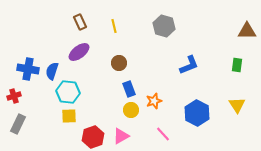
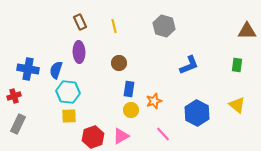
purple ellipse: rotated 55 degrees counterclockwise
blue semicircle: moved 4 px right, 1 px up
blue rectangle: rotated 28 degrees clockwise
yellow triangle: rotated 18 degrees counterclockwise
